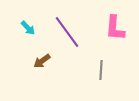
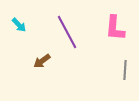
cyan arrow: moved 9 px left, 3 px up
purple line: rotated 8 degrees clockwise
gray line: moved 24 px right
